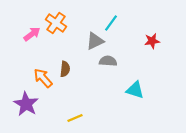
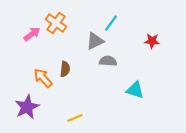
red star: rotated 14 degrees clockwise
purple star: moved 1 px right, 3 px down; rotated 15 degrees clockwise
